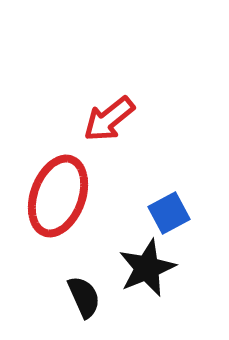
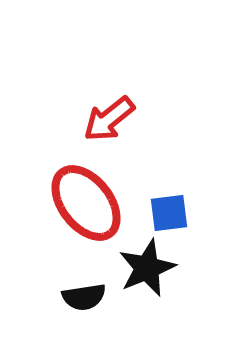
red ellipse: moved 28 px right, 7 px down; rotated 58 degrees counterclockwise
blue square: rotated 21 degrees clockwise
black semicircle: rotated 105 degrees clockwise
